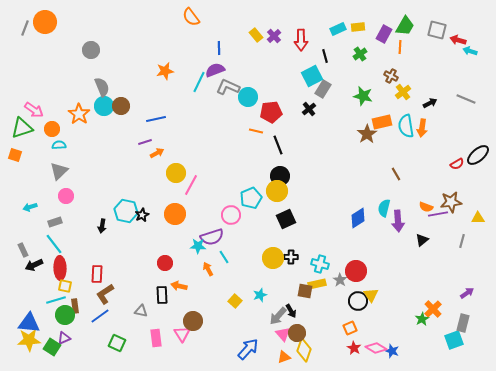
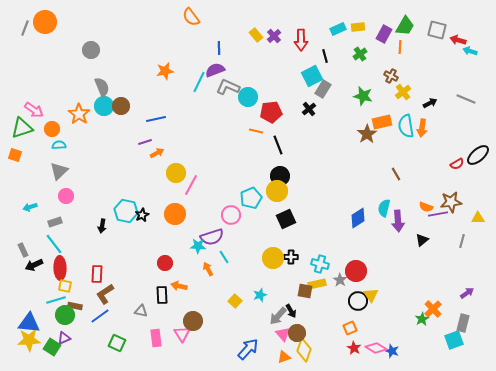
brown rectangle at (75, 306): rotated 72 degrees counterclockwise
